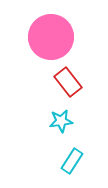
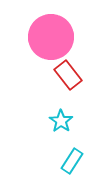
red rectangle: moved 7 px up
cyan star: rotated 30 degrees counterclockwise
